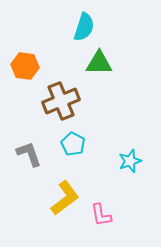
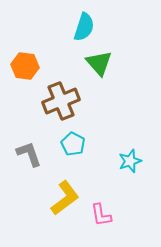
green triangle: rotated 48 degrees clockwise
